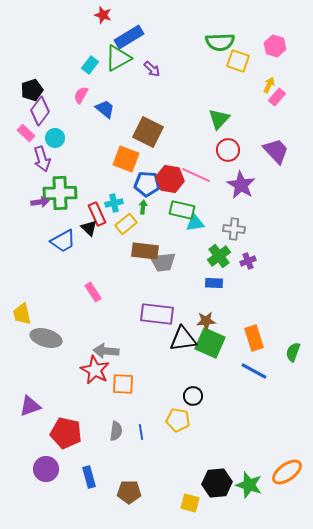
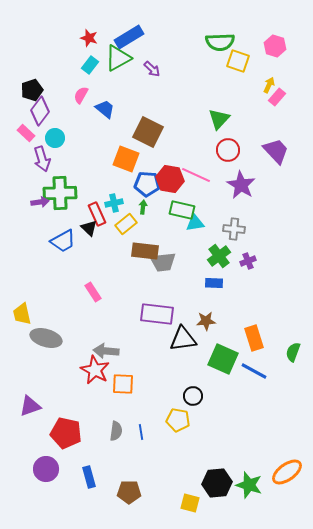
red star at (103, 15): moved 14 px left, 23 px down
green square at (210, 343): moved 13 px right, 16 px down
